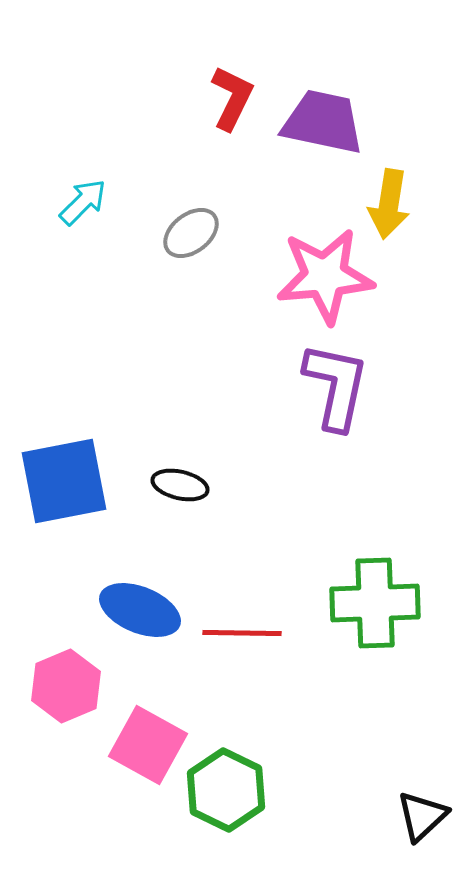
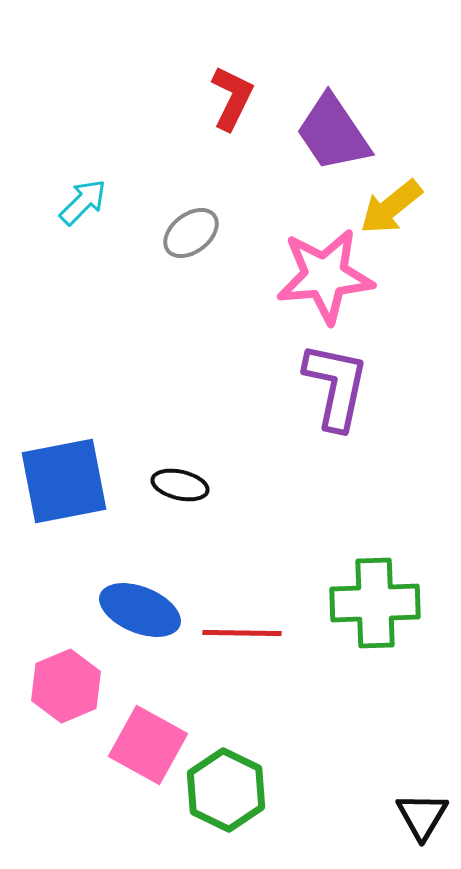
purple trapezoid: moved 10 px right, 11 px down; rotated 136 degrees counterclockwise
yellow arrow: moved 2 px right, 3 px down; rotated 42 degrees clockwise
black triangle: rotated 16 degrees counterclockwise
